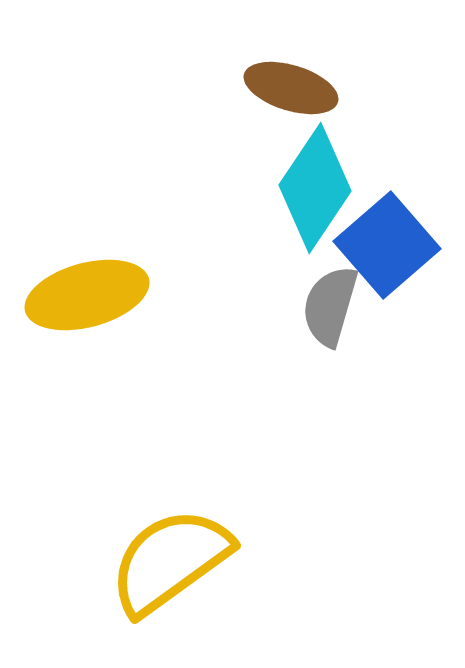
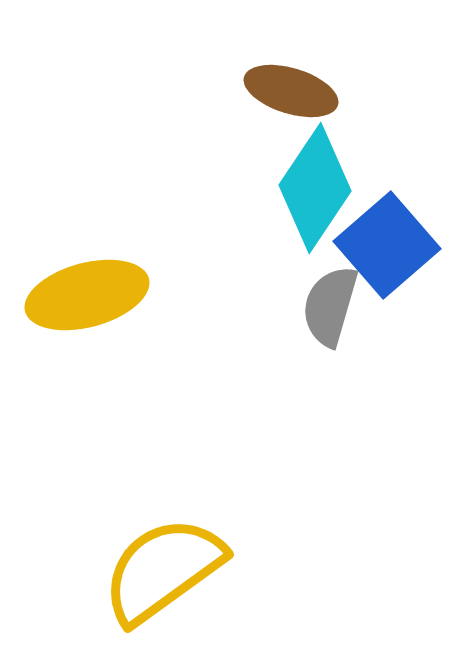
brown ellipse: moved 3 px down
yellow semicircle: moved 7 px left, 9 px down
